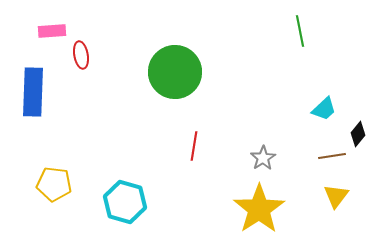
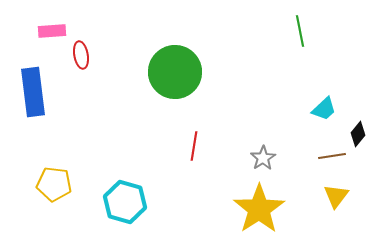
blue rectangle: rotated 9 degrees counterclockwise
